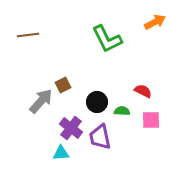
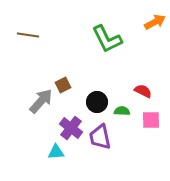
brown line: rotated 15 degrees clockwise
cyan triangle: moved 5 px left, 1 px up
